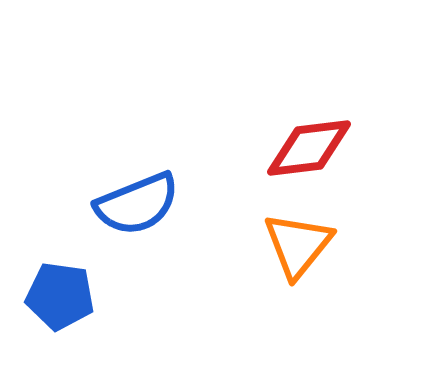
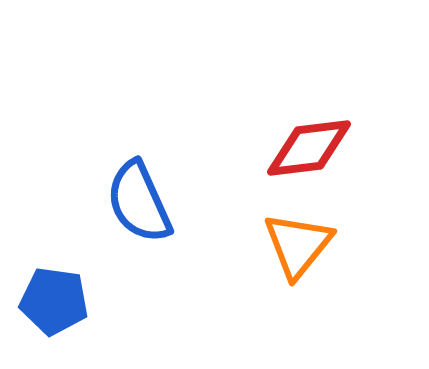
blue semicircle: moved 2 px right, 2 px up; rotated 88 degrees clockwise
blue pentagon: moved 6 px left, 5 px down
